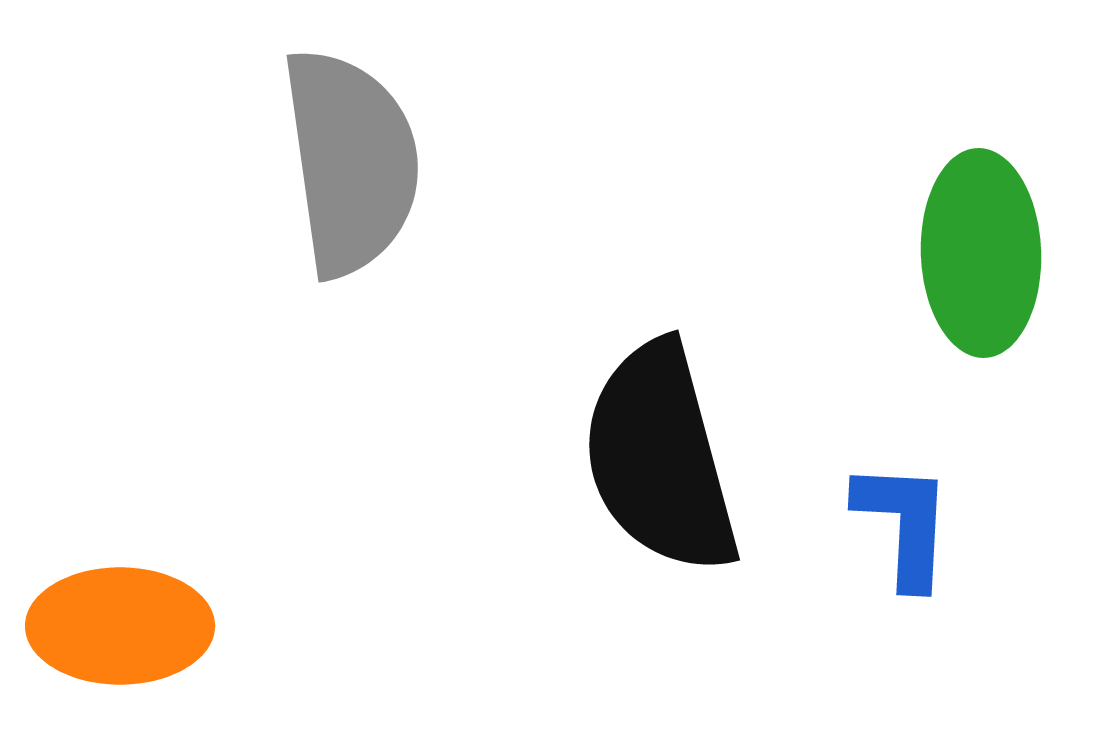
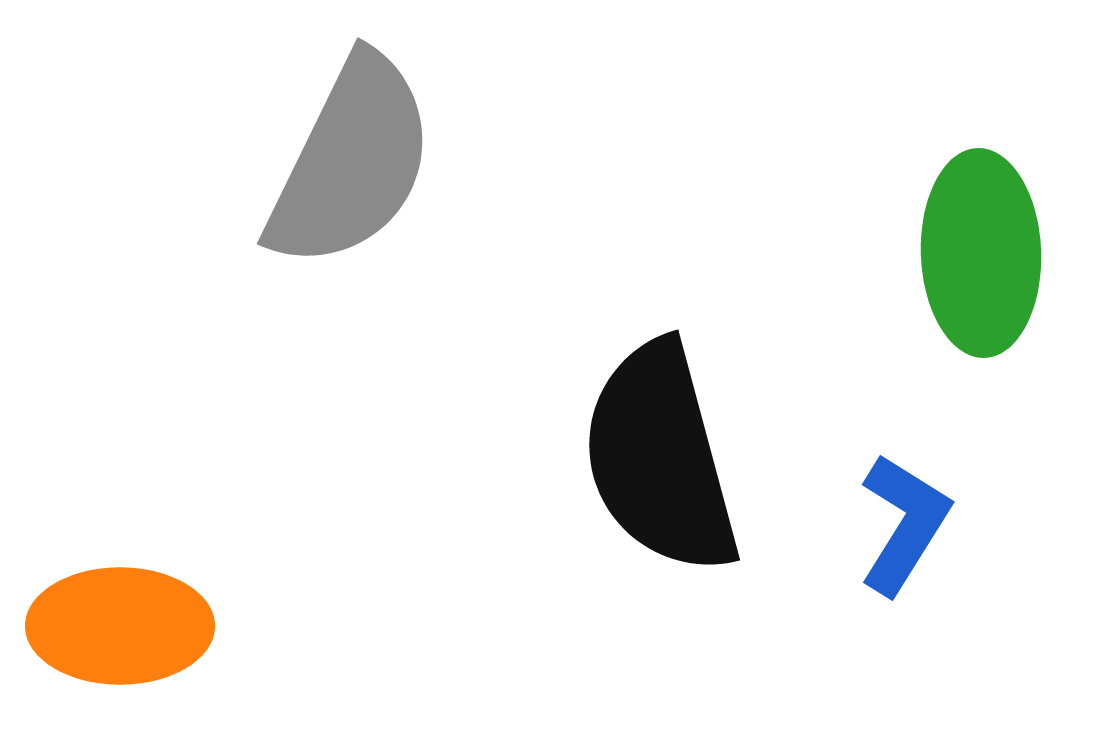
gray semicircle: rotated 34 degrees clockwise
blue L-shape: rotated 29 degrees clockwise
